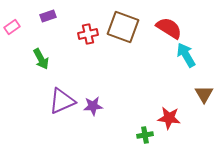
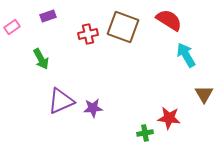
red semicircle: moved 8 px up
purple triangle: moved 1 px left
purple star: moved 2 px down
green cross: moved 2 px up
